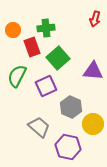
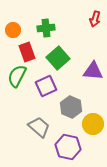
red rectangle: moved 5 px left, 5 px down
